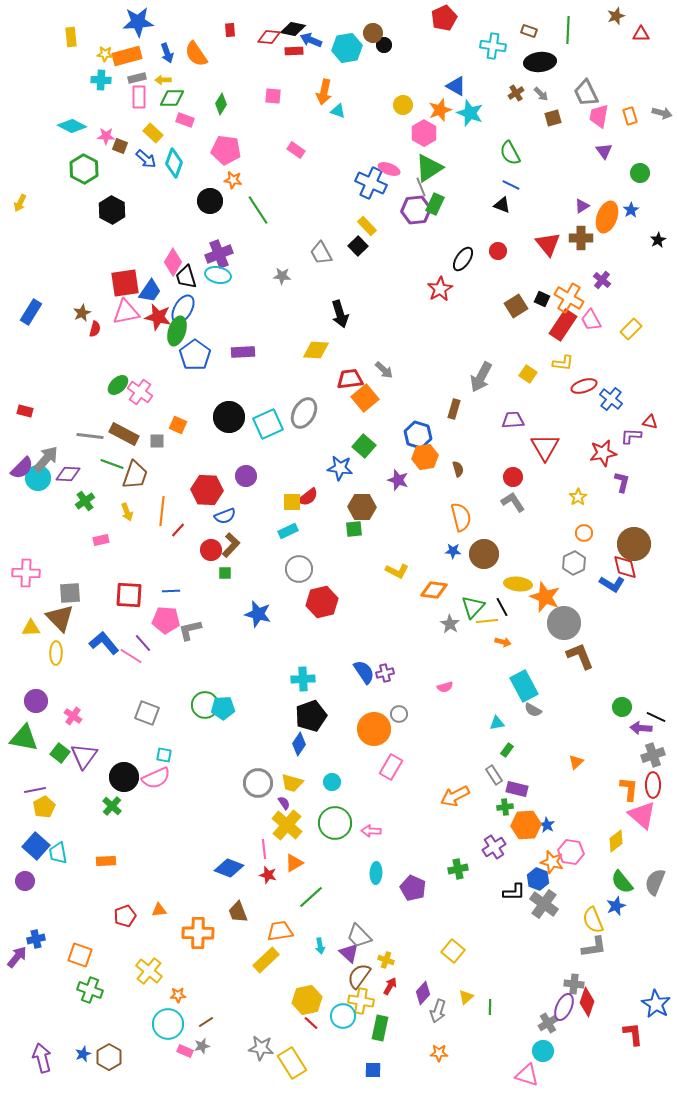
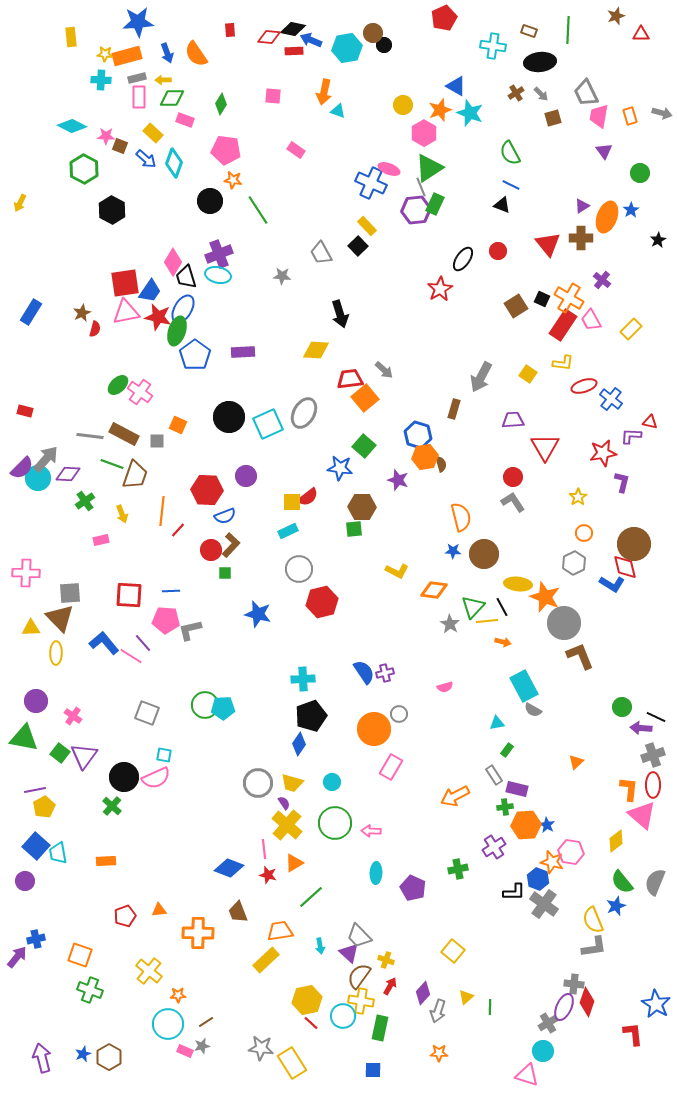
brown semicircle at (458, 469): moved 17 px left, 5 px up
yellow arrow at (127, 512): moved 5 px left, 2 px down
